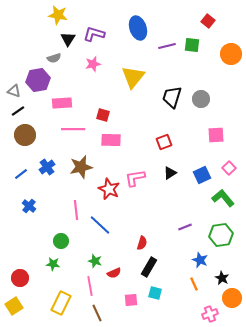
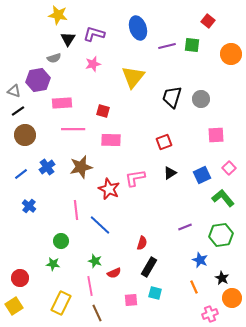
red square at (103, 115): moved 4 px up
orange line at (194, 284): moved 3 px down
